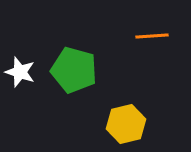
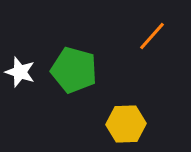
orange line: rotated 44 degrees counterclockwise
yellow hexagon: rotated 12 degrees clockwise
